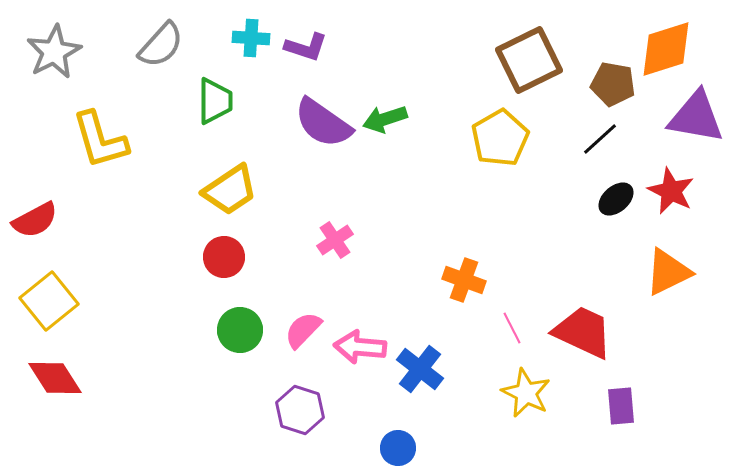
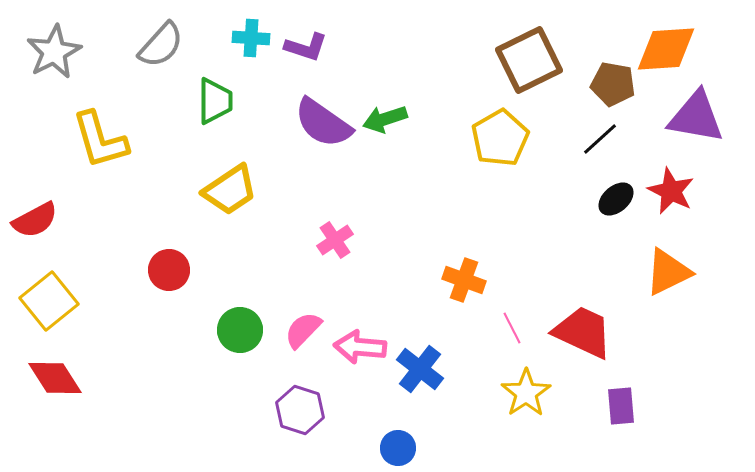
orange diamond: rotated 14 degrees clockwise
red circle: moved 55 px left, 13 px down
yellow star: rotated 12 degrees clockwise
